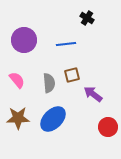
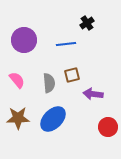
black cross: moved 5 px down; rotated 24 degrees clockwise
purple arrow: rotated 30 degrees counterclockwise
